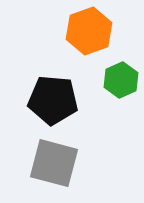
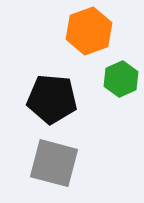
green hexagon: moved 1 px up
black pentagon: moved 1 px left, 1 px up
